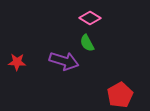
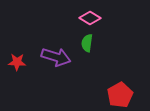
green semicircle: rotated 36 degrees clockwise
purple arrow: moved 8 px left, 4 px up
